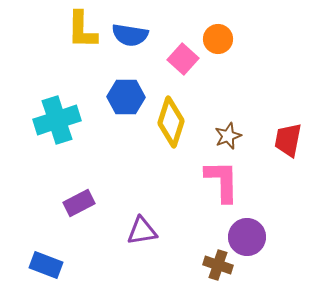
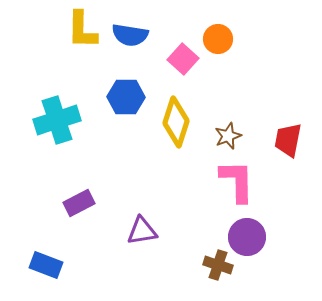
yellow diamond: moved 5 px right
pink L-shape: moved 15 px right
